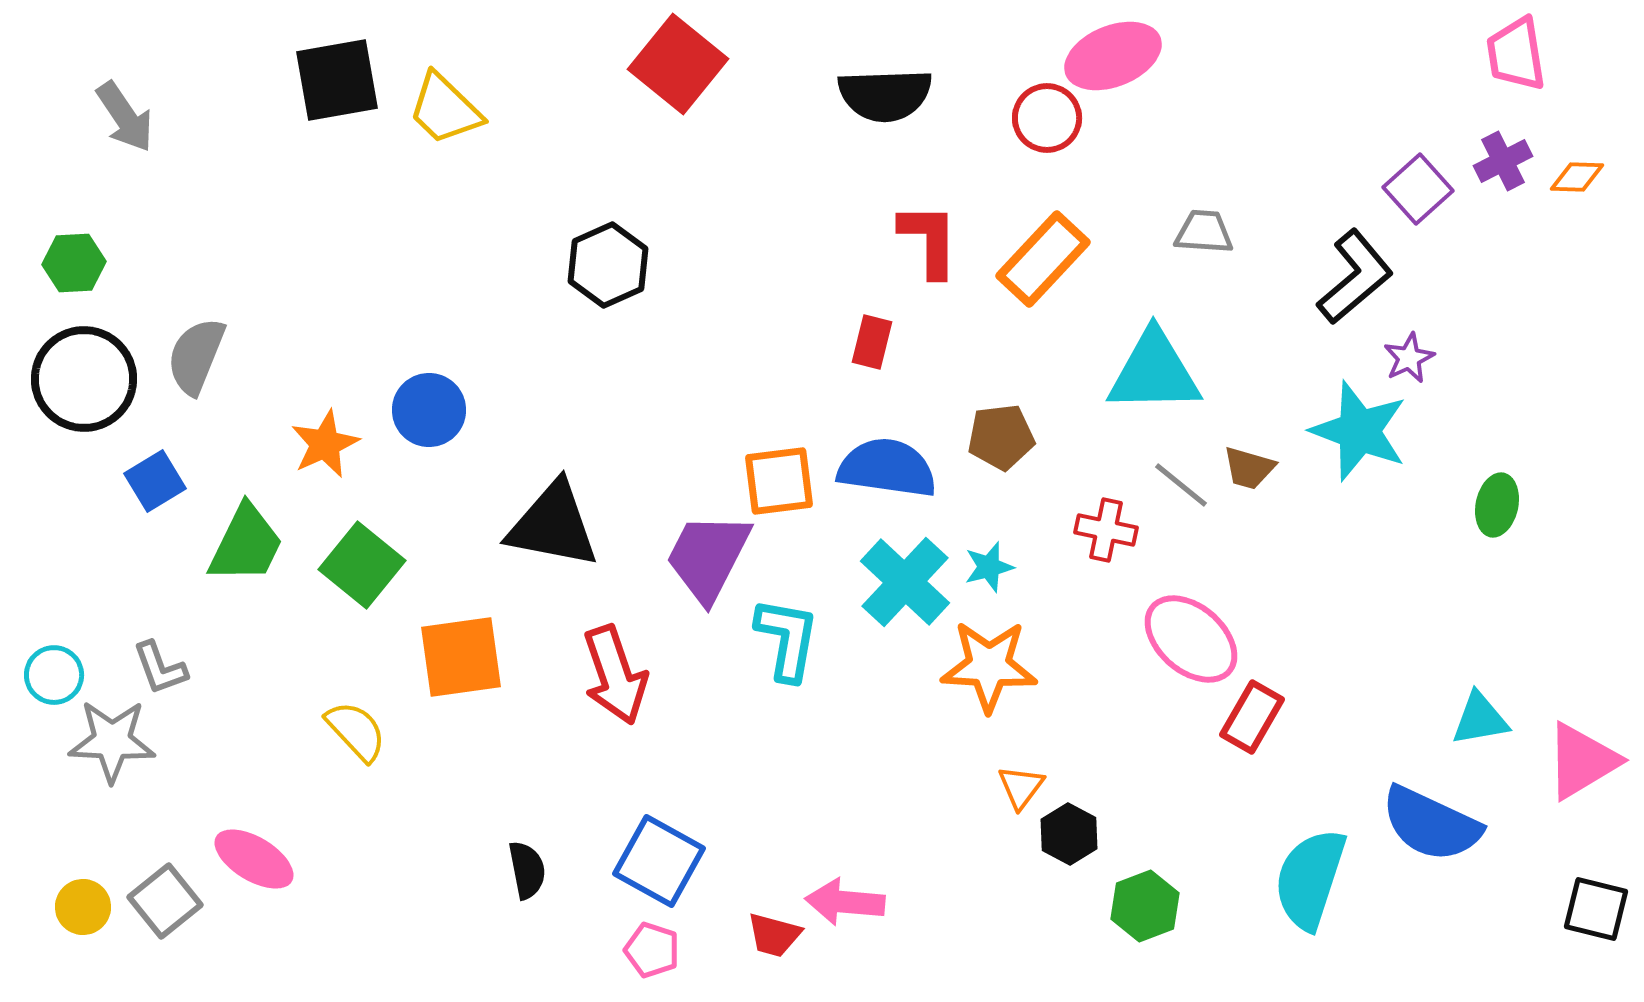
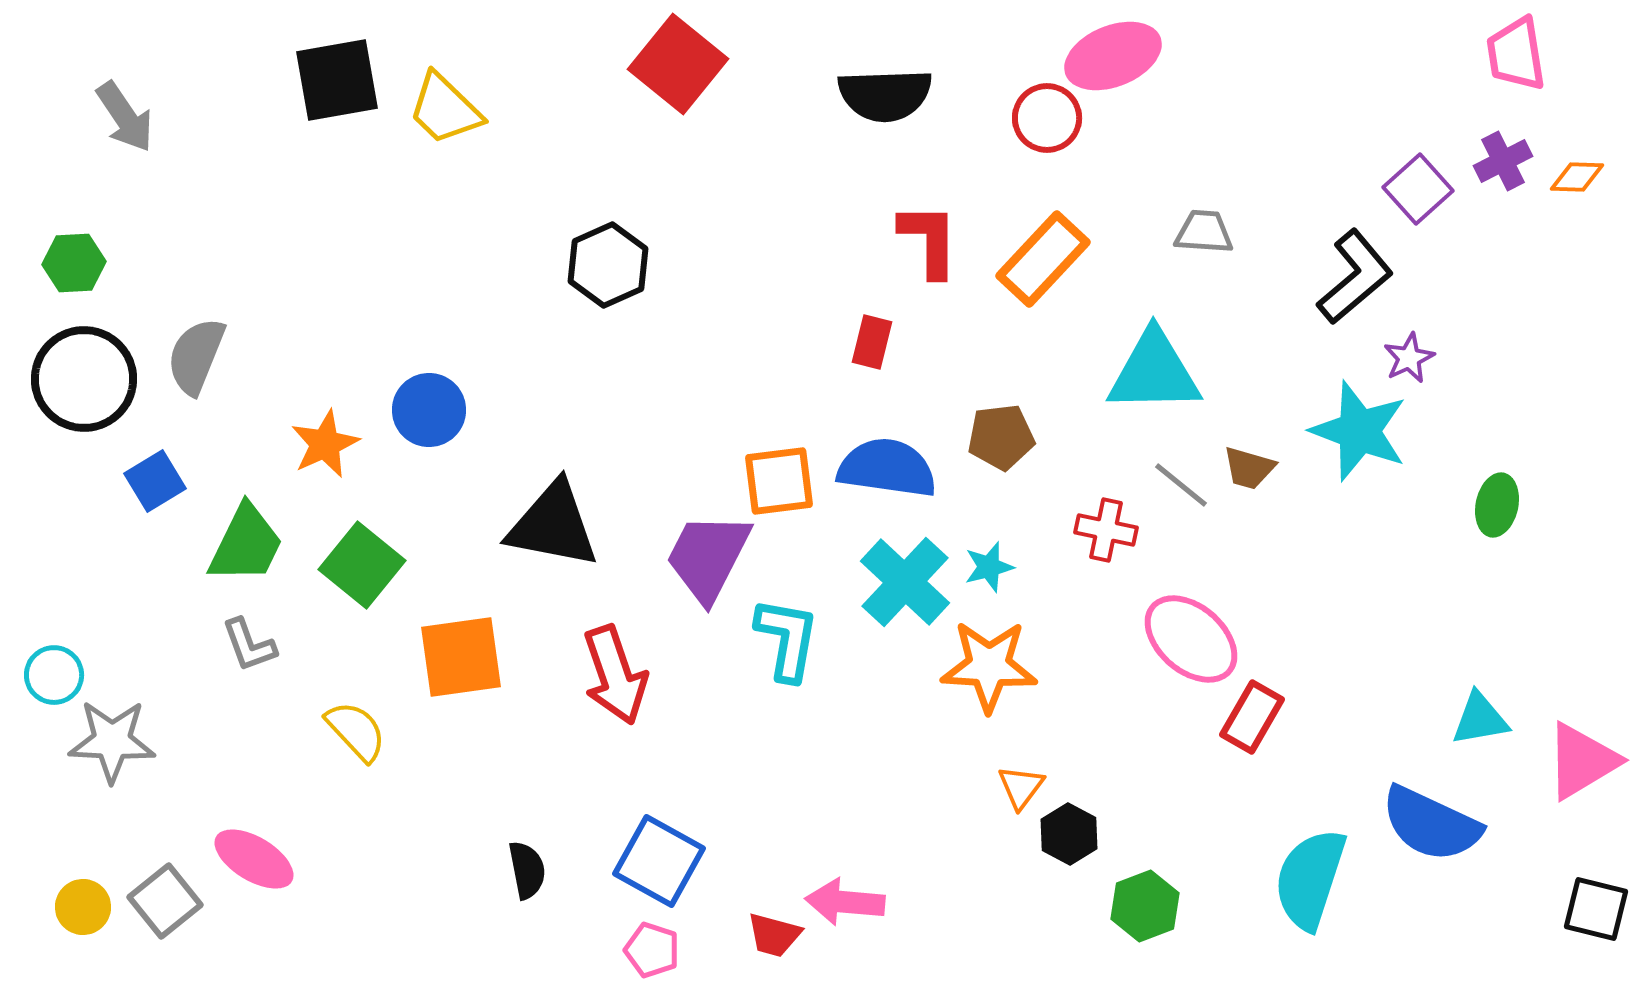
gray L-shape at (160, 668): moved 89 px right, 23 px up
